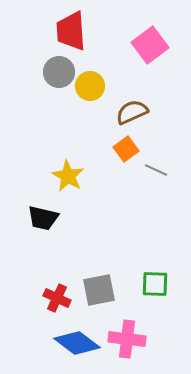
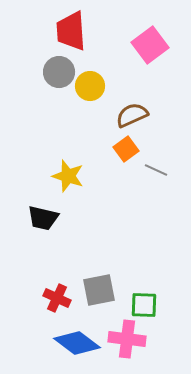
brown semicircle: moved 3 px down
yellow star: rotated 12 degrees counterclockwise
green square: moved 11 px left, 21 px down
